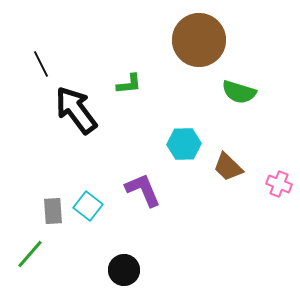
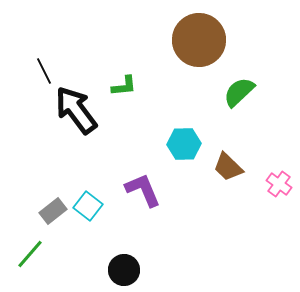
black line: moved 3 px right, 7 px down
green L-shape: moved 5 px left, 2 px down
green semicircle: rotated 120 degrees clockwise
pink cross: rotated 15 degrees clockwise
gray rectangle: rotated 56 degrees clockwise
